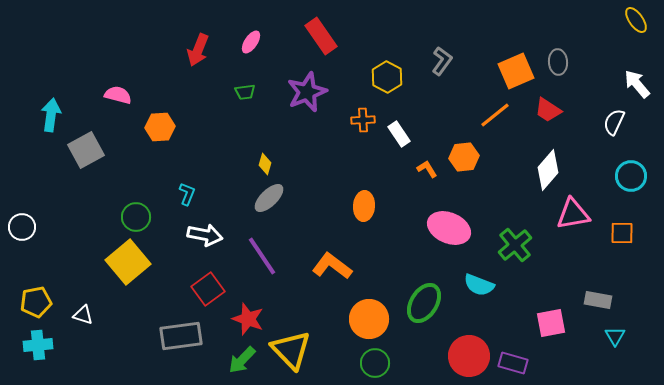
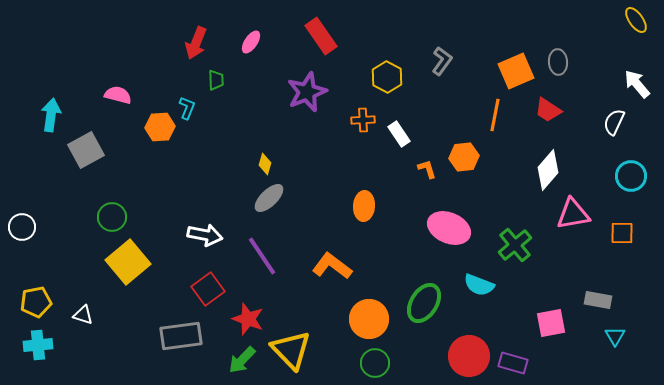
red arrow at (198, 50): moved 2 px left, 7 px up
green trapezoid at (245, 92): moved 29 px left, 12 px up; rotated 85 degrees counterclockwise
orange line at (495, 115): rotated 40 degrees counterclockwise
orange L-shape at (427, 169): rotated 15 degrees clockwise
cyan L-shape at (187, 194): moved 86 px up
green circle at (136, 217): moved 24 px left
